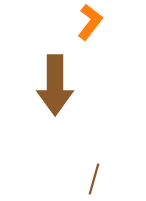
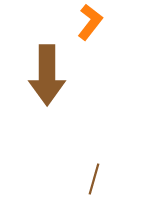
brown arrow: moved 8 px left, 10 px up
